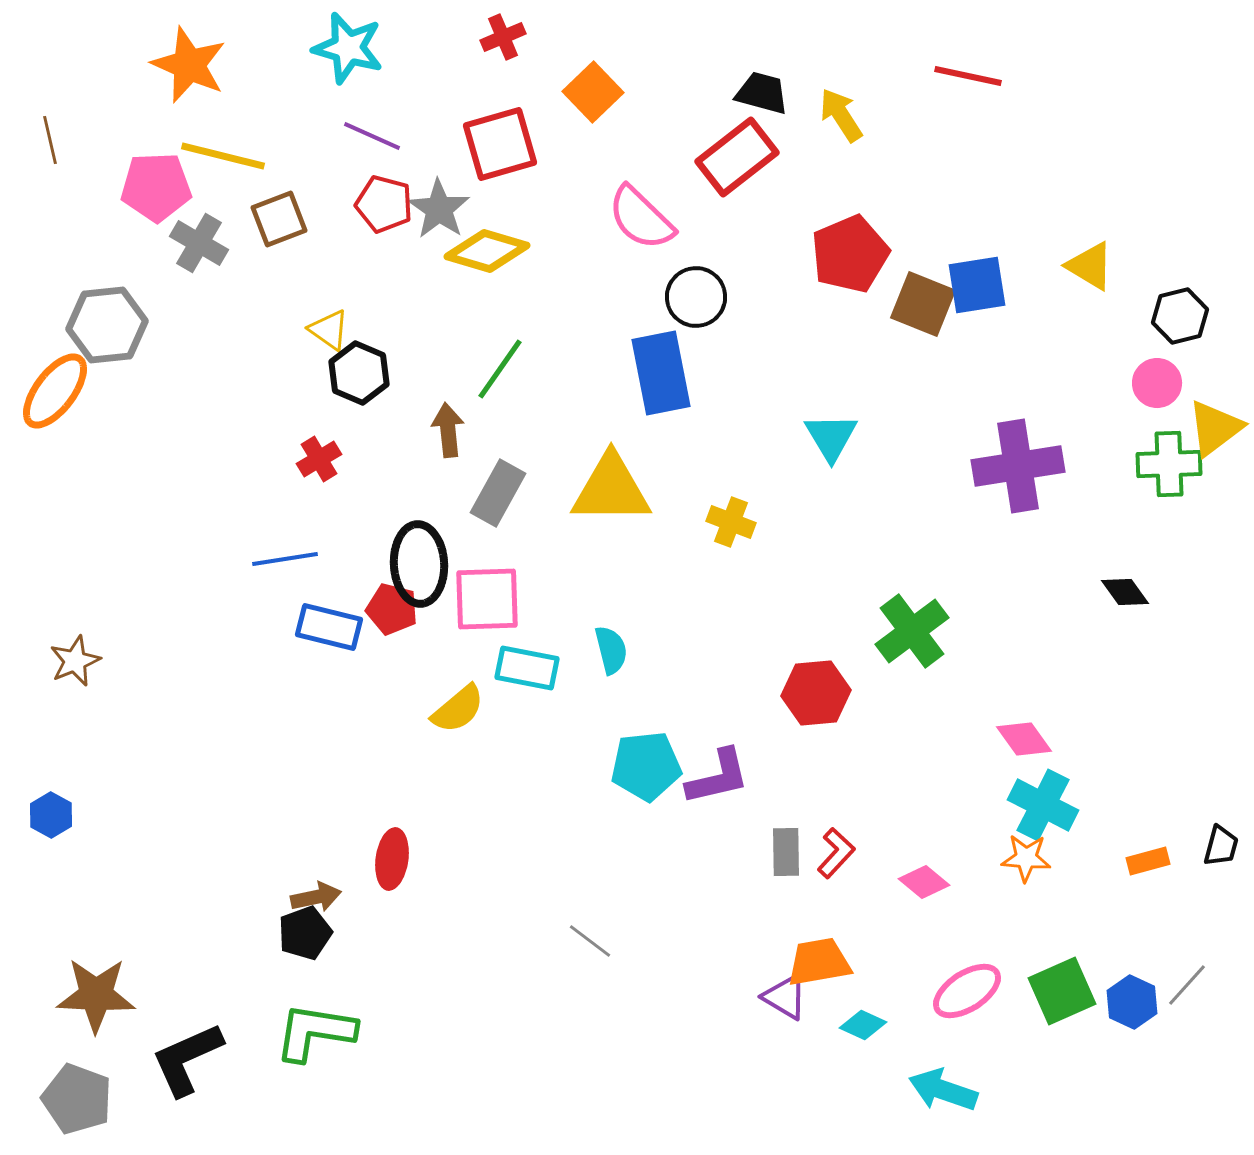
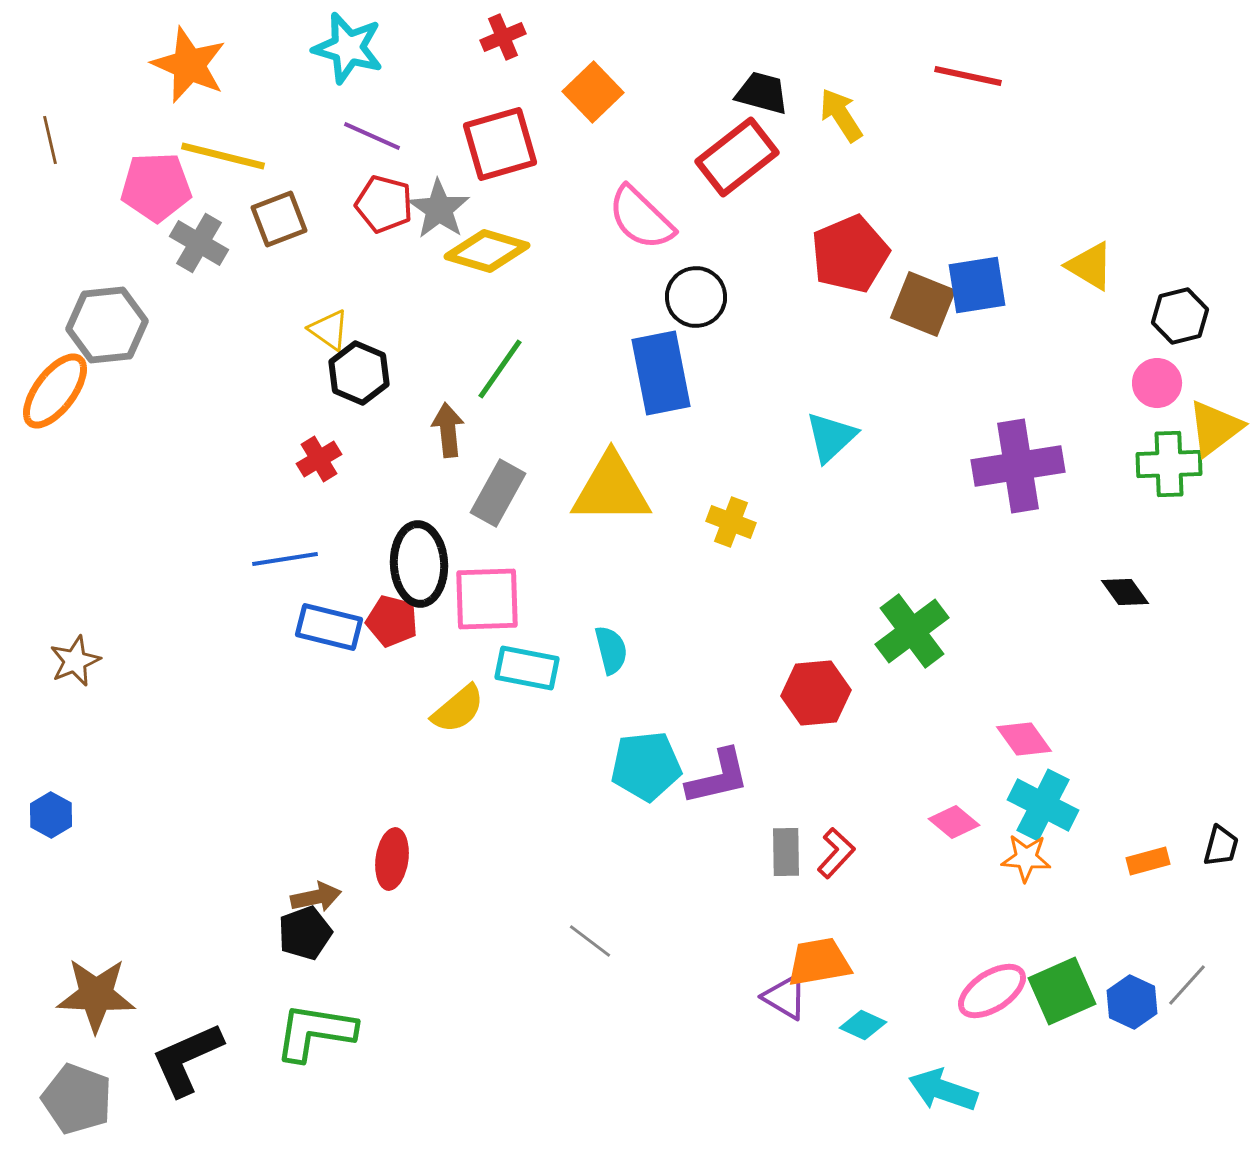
cyan triangle at (831, 437): rotated 18 degrees clockwise
red pentagon at (392, 609): moved 12 px down
pink diamond at (924, 882): moved 30 px right, 60 px up
pink ellipse at (967, 991): moved 25 px right
